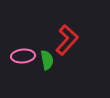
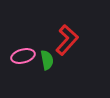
pink ellipse: rotated 10 degrees counterclockwise
